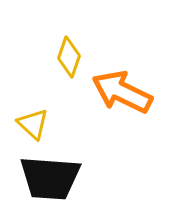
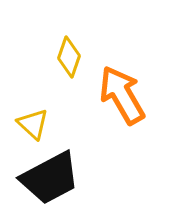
orange arrow: moved 3 px down; rotated 34 degrees clockwise
black trapezoid: rotated 32 degrees counterclockwise
